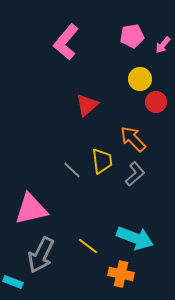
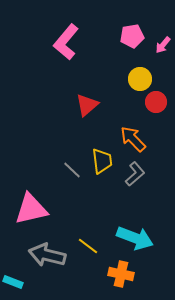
gray arrow: moved 6 px right; rotated 78 degrees clockwise
